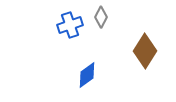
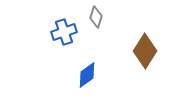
gray diamond: moved 5 px left; rotated 10 degrees counterclockwise
blue cross: moved 6 px left, 7 px down
